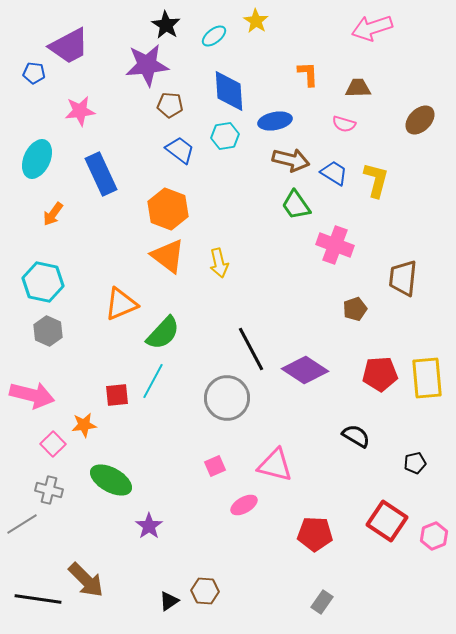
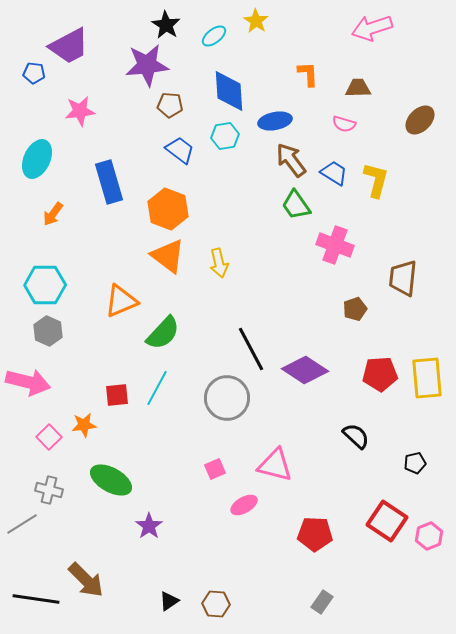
brown arrow at (291, 160): rotated 141 degrees counterclockwise
blue rectangle at (101, 174): moved 8 px right, 8 px down; rotated 9 degrees clockwise
cyan hexagon at (43, 282): moved 2 px right, 3 px down; rotated 12 degrees counterclockwise
orange triangle at (121, 304): moved 3 px up
cyan line at (153, 381): moved 4 px right, 7 px down
pink arrow at (32, 395): moved 4 px left, 13 px up
black semicircle at (356, 436): rotated 12 degrees clockwise
pink square at (53, 444): moved 4 px left, 7 px up
pink square at (215, 466): moved 3 px down
pink hexagon at (434, 536): moved 5 px left
brown hexagon at (205, 591): moved 11 px right, 13 px down
black line at (38, 599): moved 2 px left
